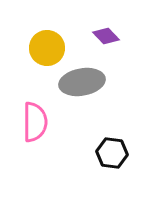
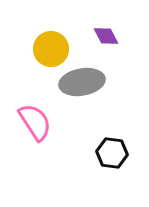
purple diamond: rotated 16 degrees clockwise
yellow circle: moved 4 px right, 1 px down
pink semicircle: rotated 33 degrees counterclockwise
